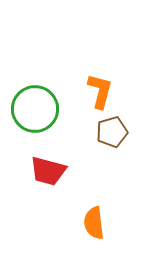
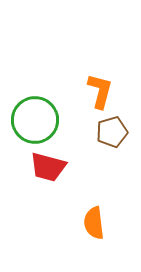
green circle: moved 11 px down
red trapezoid: moved 4 px up
